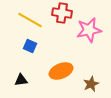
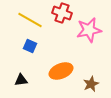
red cross: rotated 12 degrees clockwise
